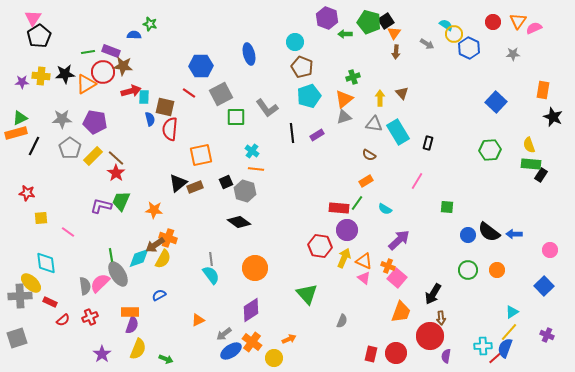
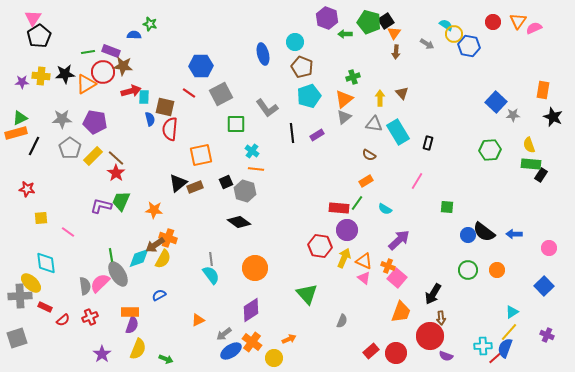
blue hexagon at (469, 48): moved 2 px up; rotated 15 degrees counterclockwise
blue ellipse at (249, 54): moved 14 px right
gray star at (513, 54): moved 61 px down
green square at (236, 117): moved 7 px down
gray triangle at (344, 117): rotated 21 degrees counterclockwise
red star at (27, 193): moved 4 px up
black semicircle at (489, 232): moved 5 px left
pink circle at (550, 250): moved 1 px left, 2 px up
red rectangle at (50, 302): moved 5 px left, 5 px down
red rectangle at (371, 354): moved 3 px up; rotated 35 degrees clockwise
purple semicircle at (446, 356): rotated 80 degrees counterclockwise
